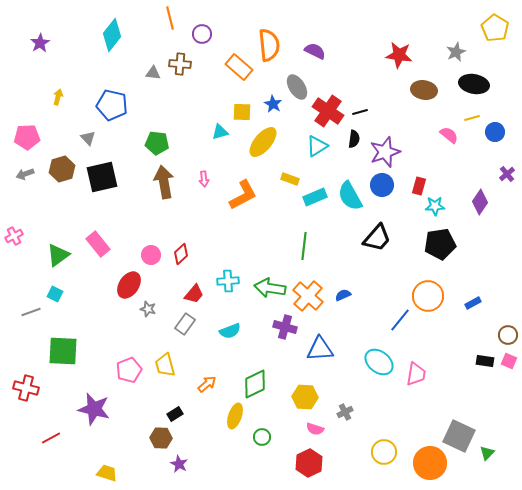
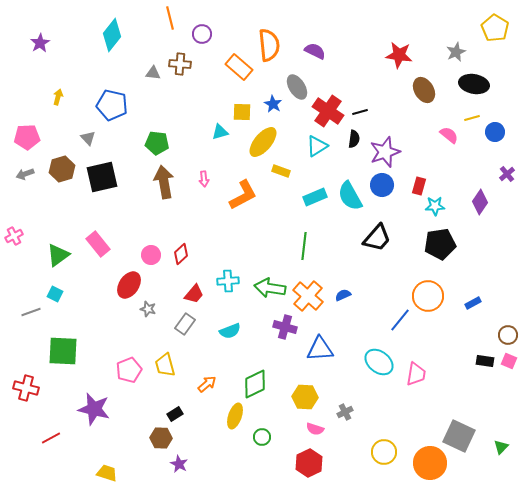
brown ellipse at (424, 90): rotated 50 degrees clockwise
yellow rectangle at (290, 179): moved 9 px left, 8 px up
green triangle at (487, 453): moved 14 px right, 6 px up
